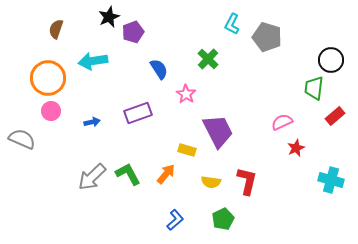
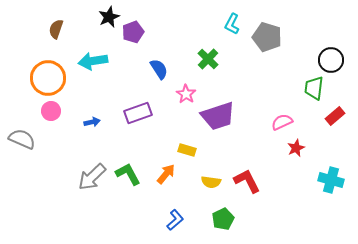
purple trapezoid: moved 15 px up; rotated 99 degrees clockwise
red L-shape: rotated 40 degrees counterclockwise
